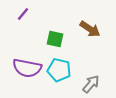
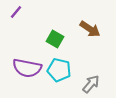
purple line: moved 7 px left, 2 px up
green square: rotated 18 degrees clockwise
